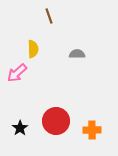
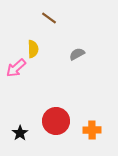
brown line: moved 2 px down; rotated 35 degrees counterclockwise
gray semicircle: rotated 28 degrees counterclockwise
pink arrow: moved 1 px left, 5 px up
black star: moved 5 px down
